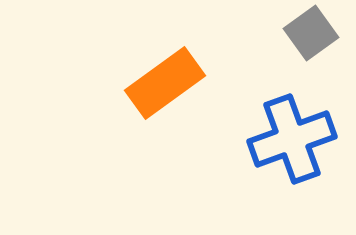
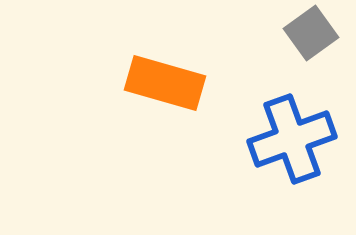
orange rectangle: rotated 52 degrees clockwise
